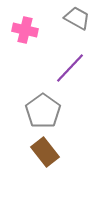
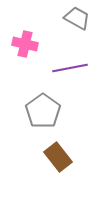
pink cross: moved 14 px down
purple line: rotated 36 degrees clockwise
brown rectangle: moved 13 px right, 5 px down
